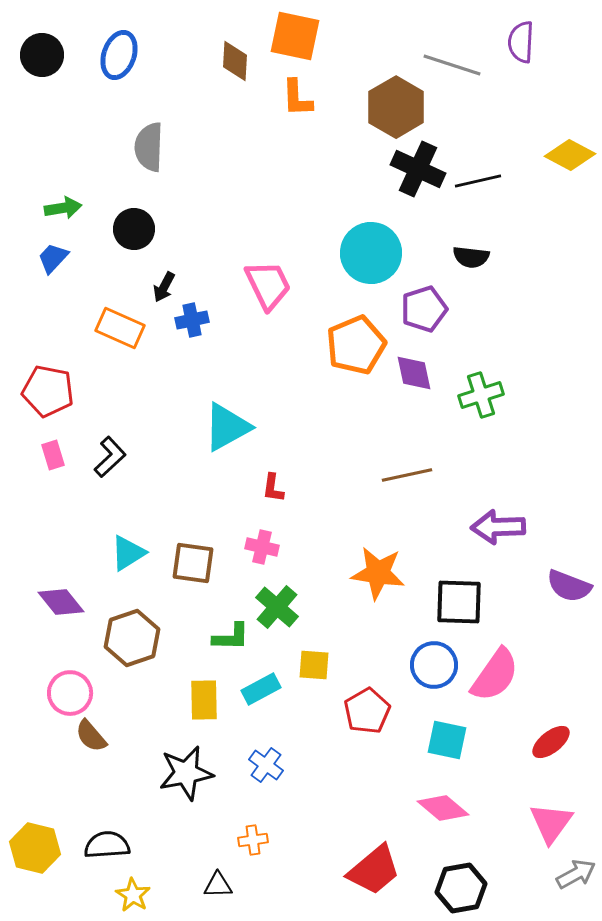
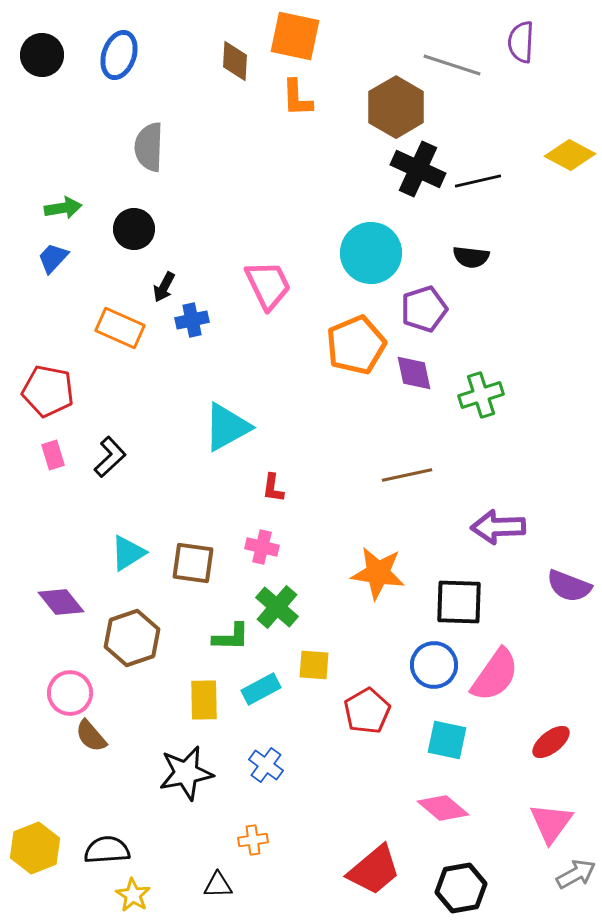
black semicircle at (107, 845): moved 5 px down
yellow hexagon at (35, 848): rotated 24 degrees clockwise
